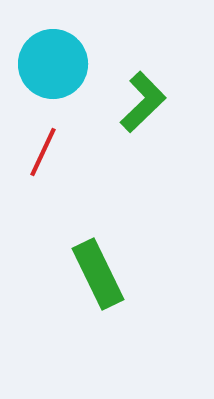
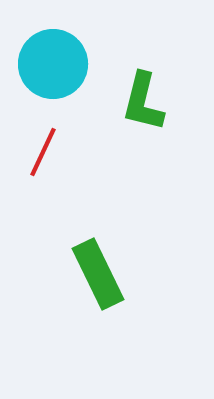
green L-shape: rotated 148 degrees clockwise
